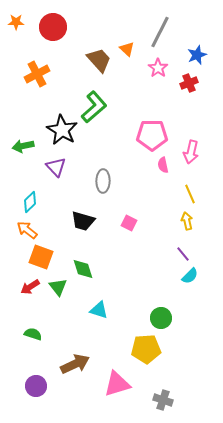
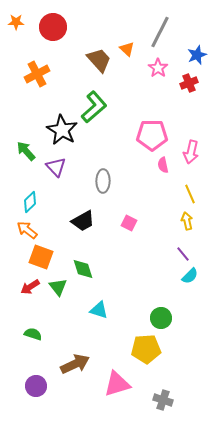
green arrow: moved 3 px right, 5 px down; rotated 60 degrees clockwise
black trapezoid: rotated 45 degrees counterclockwise
